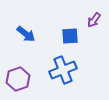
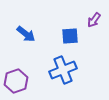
purple hexagon: moved 2 px left, 2 px down
